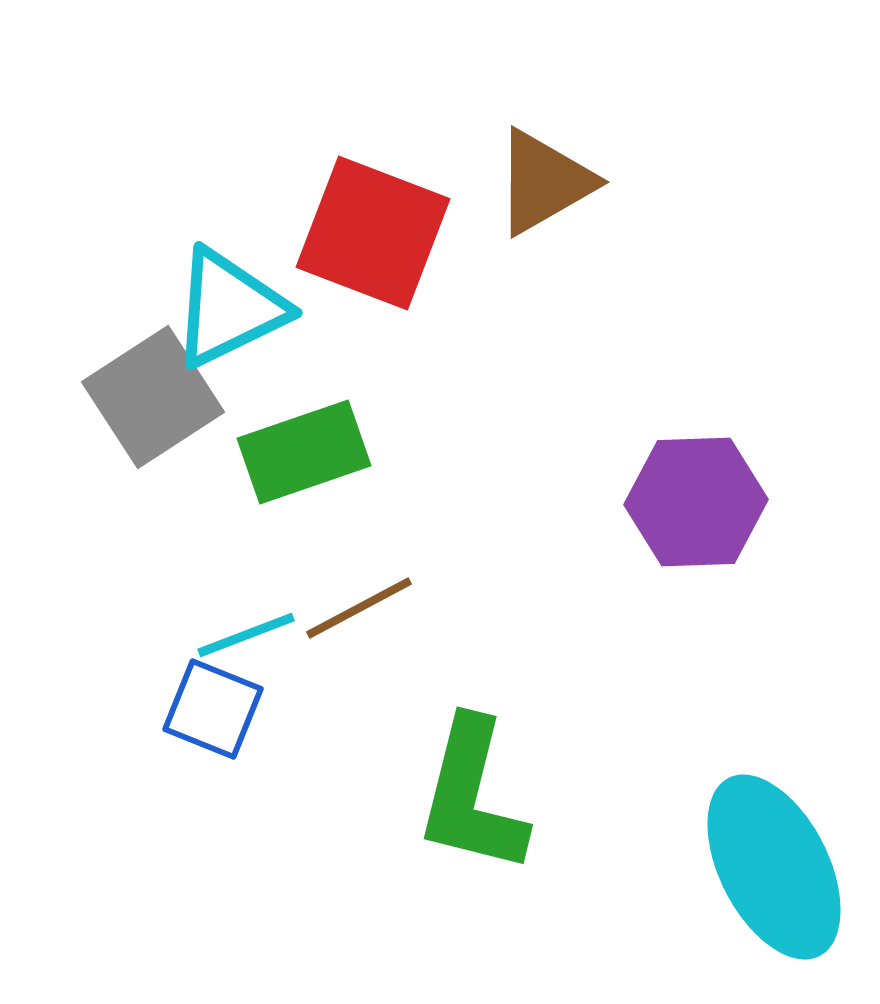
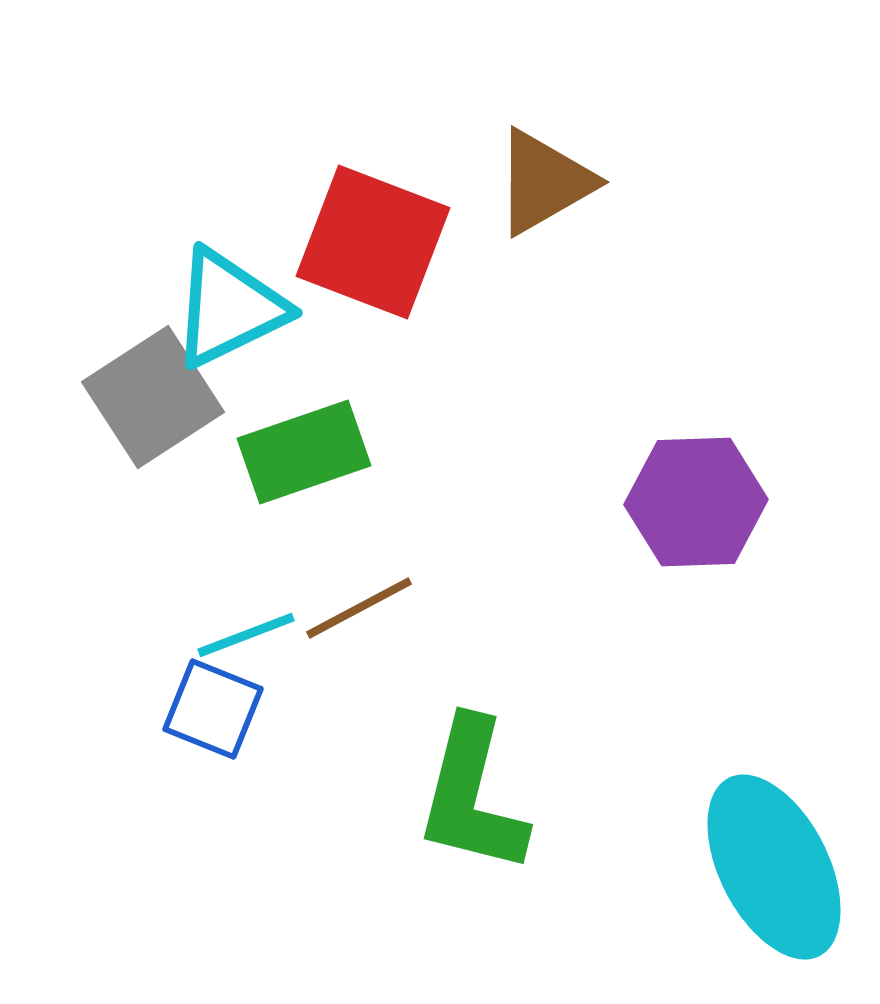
red square: moved 9 px down
